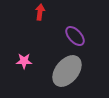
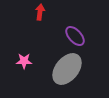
gray ellipse: moved 2 px up
